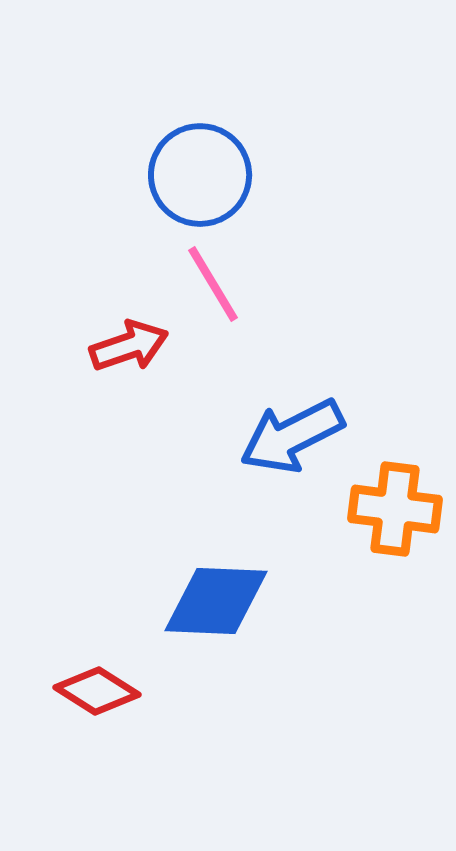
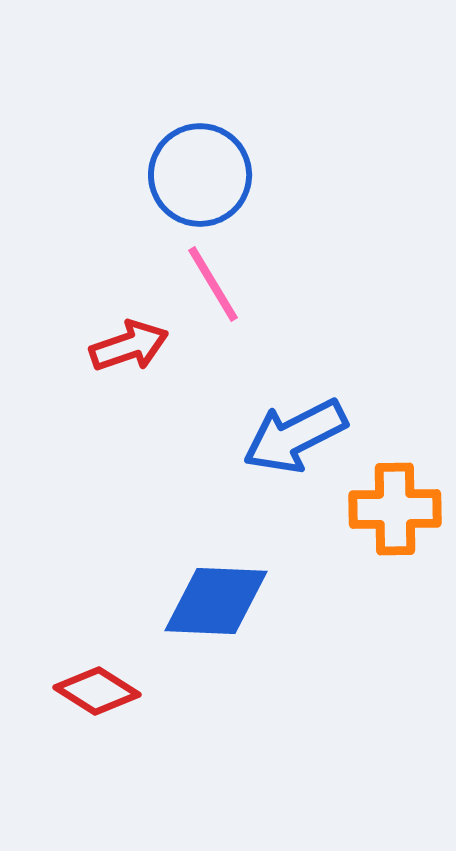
blue arrow: moved 3 px right
orange cross: rotated 8 degrees counterclockwise
